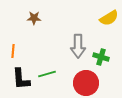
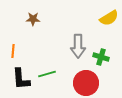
brown star: moved 1 px left, 1 px down
